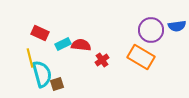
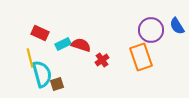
blue semicircle: rotated 66 degrees clockwise
red semicircle: rotated 12 degrees clockwise
orange rectangle: rotated 40 degrees clockwise
